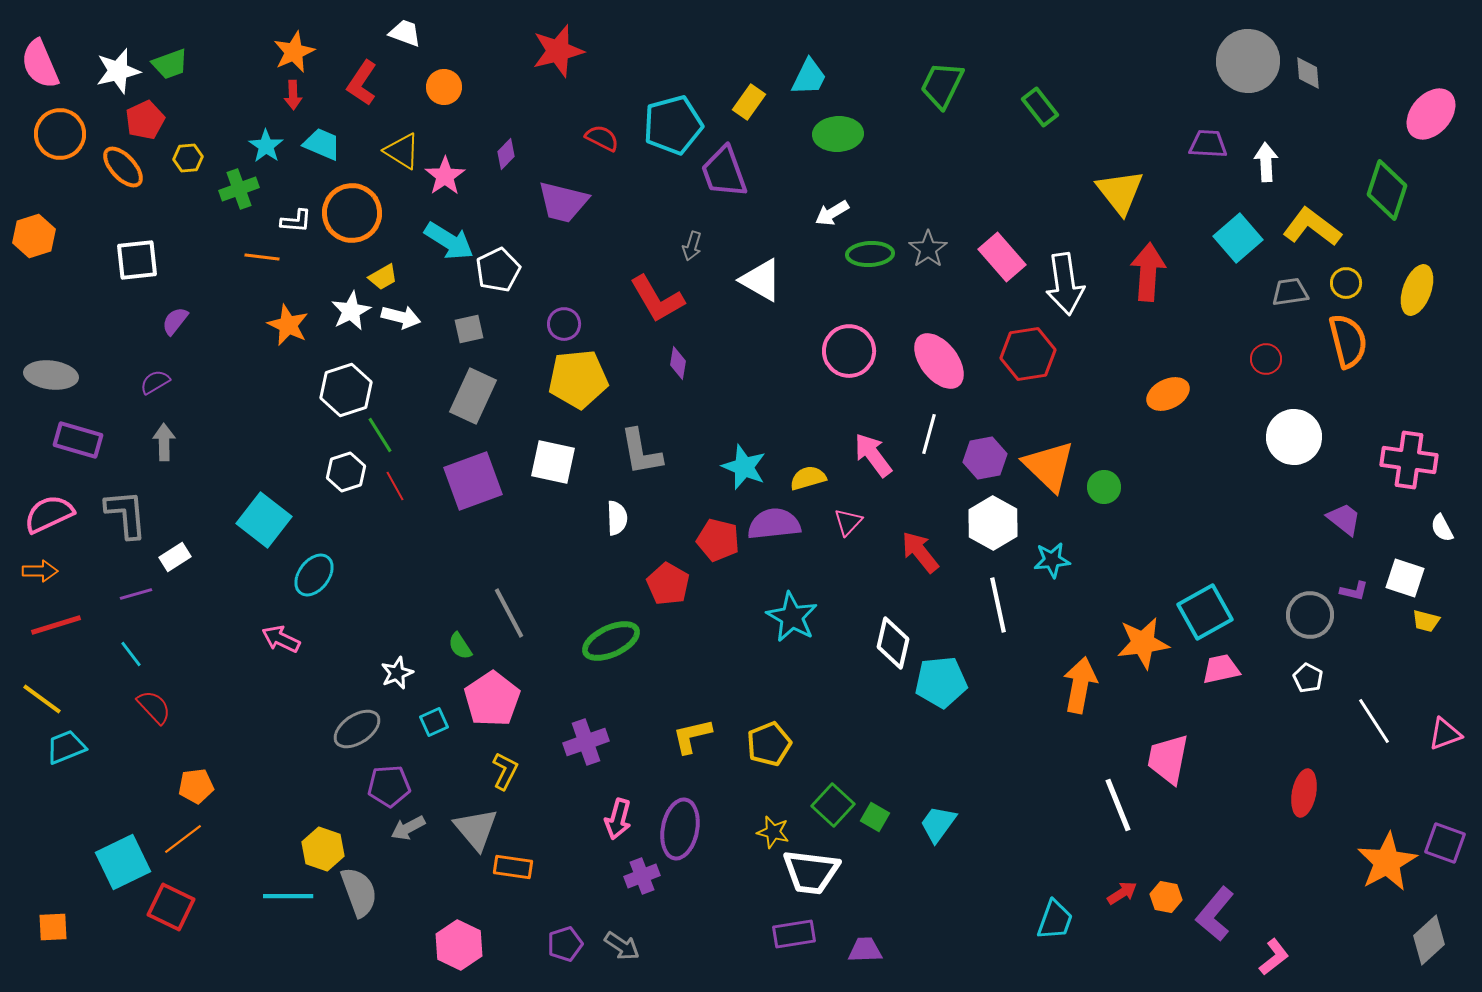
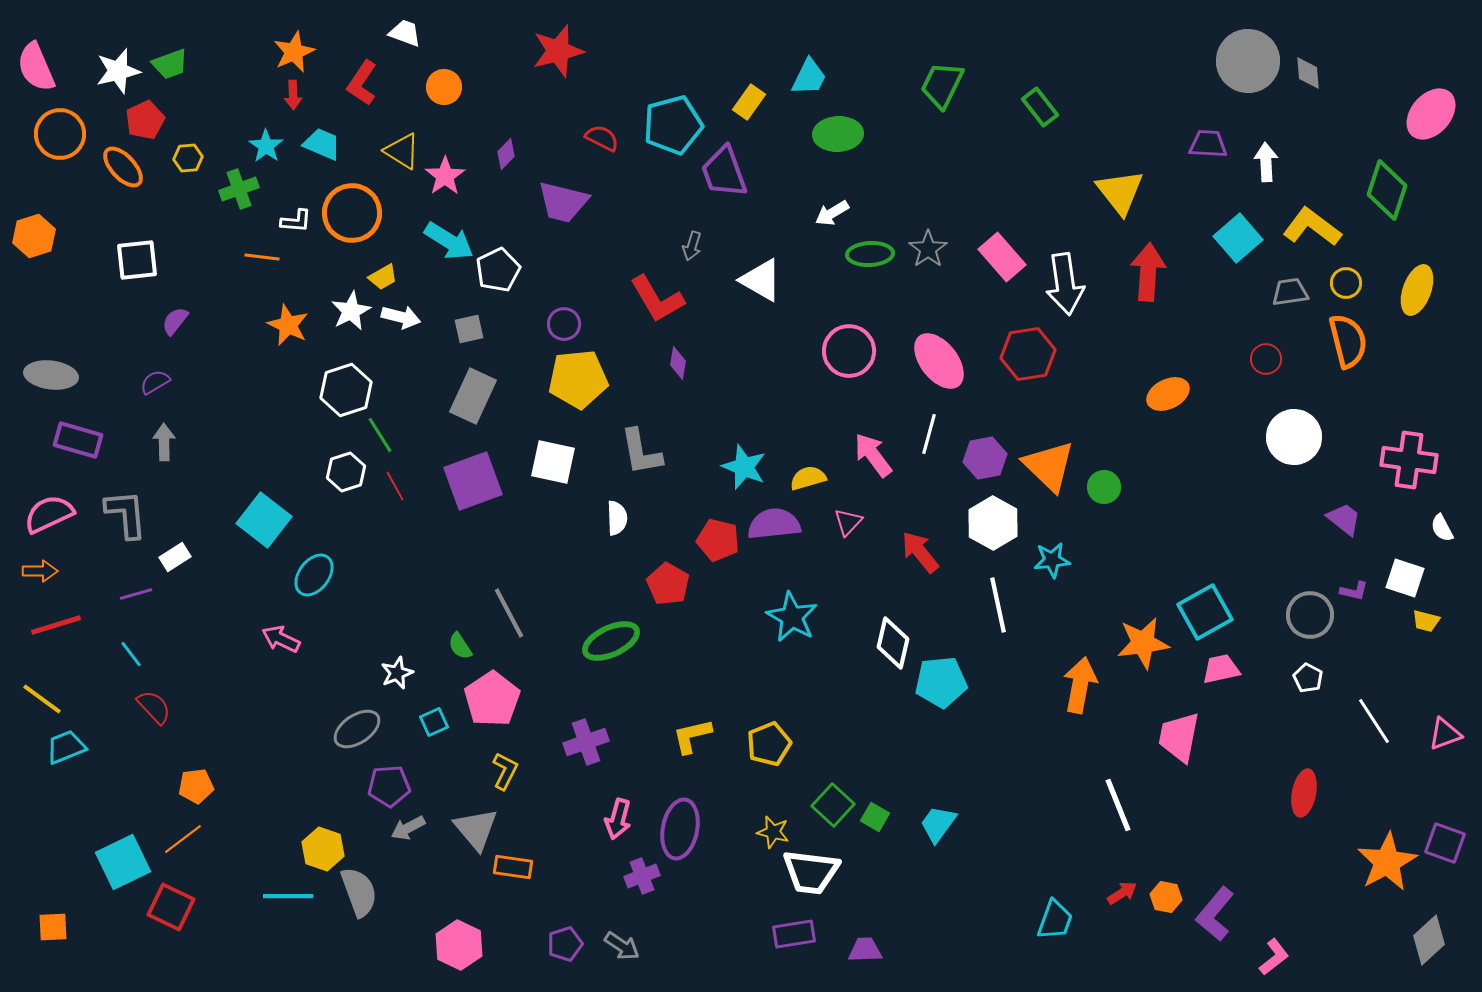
pink semicircle at (40, 64): moved 4 px left, 3 px down
pink trapezoid at (1168, 759): moved 11 px right, 22 px up
